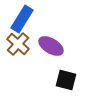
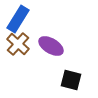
blue rectangle: moved 4 px left
black square: moved 5 px right
